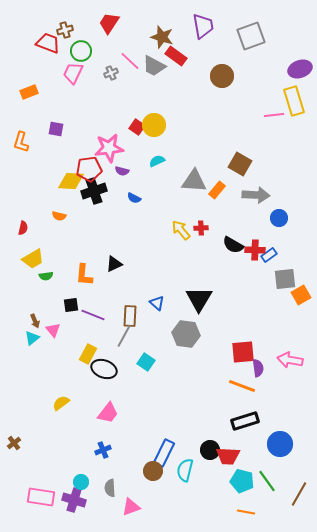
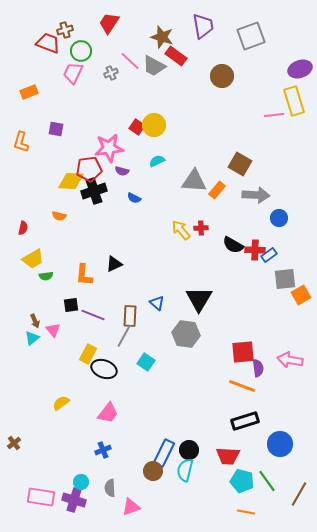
black circle at (210, 450): moved 21 px left
